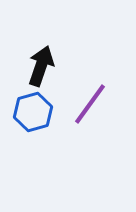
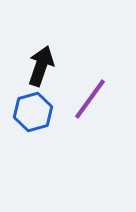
purple line: moved 5 px up
